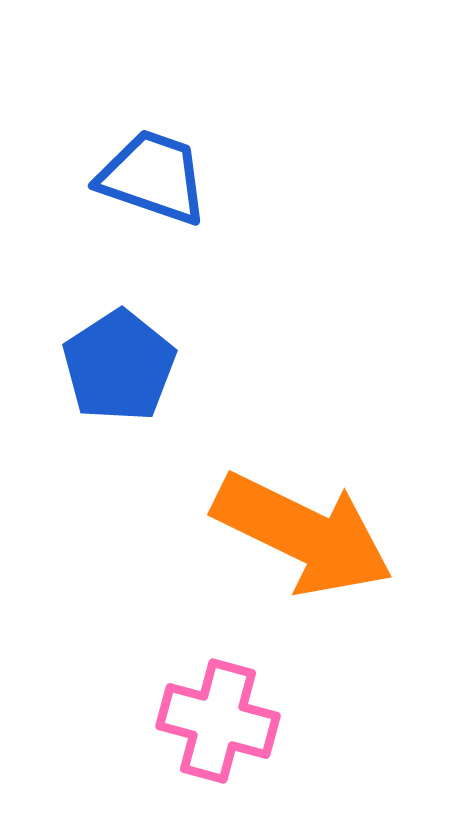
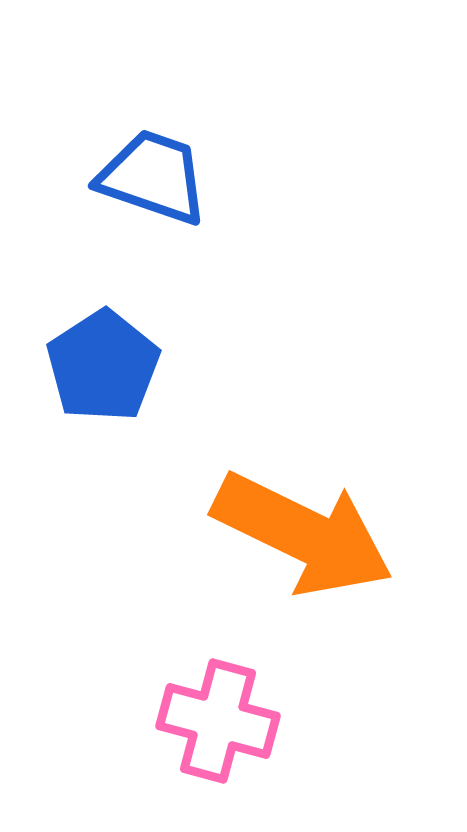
blue pentagon: moved 16 px left
